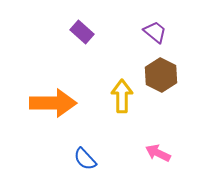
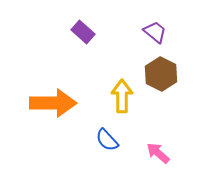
purple rectangle: moved 1 px right
brown hexagon: moved 1 px up
pink arrow: rotated 15 degrees clockwise
blue semicircle: moved 22 px right, 19 px up
